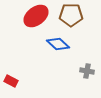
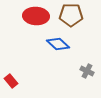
red ellipse: rotated 40 degrees clockwise
gray cross: rotated 16 degrees clockwise
red rectangle: rotated 24 degrees clockwise
